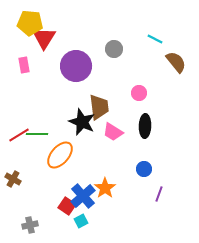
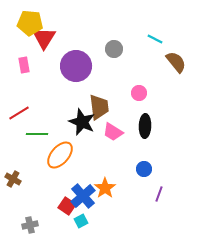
red line: moved 22 px up
